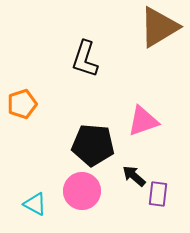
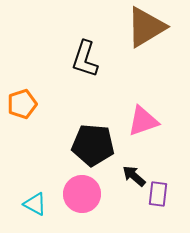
brown triangle: moved 13 px left
pink circle: moved 3 px down
